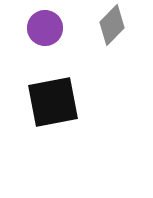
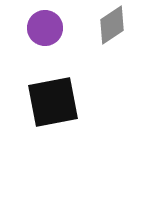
gray diamond: rotated 12 degrees clockwise
